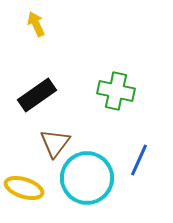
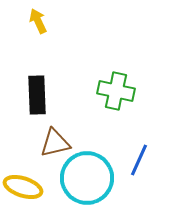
yellow arrow: moved 2 px right, 3 px up
black rectangle: rotated 57 degrees counterclockwise
brown triangle: rotated 40 degrees clockwise
yellow ellipse: moved 1 px left, 1 px up
